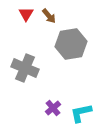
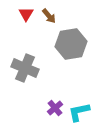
purple cross: moved 2 px right
cyan L-shape: moved 2 px left, 1 px up
